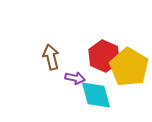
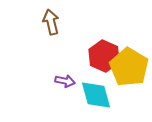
brown arrow: moved 35 px up
purple arrow: moved 10 px left, 3 px down
